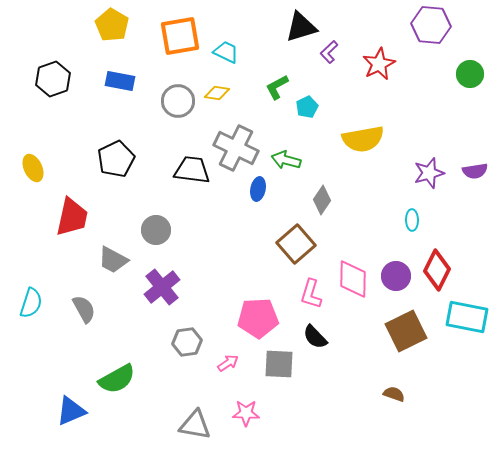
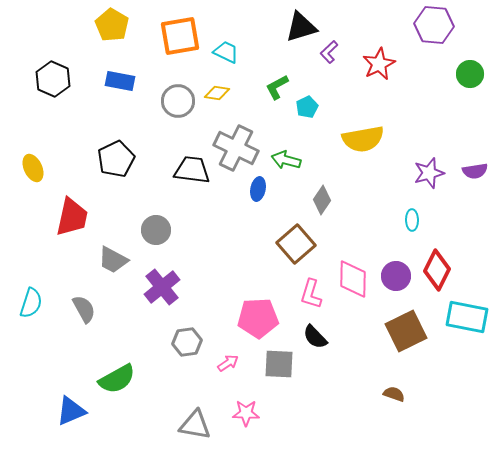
purple hexagon at (431, 25): moved 3 px right
black hexagon at (53, 79): rotated 16 degrees counterclockwise
